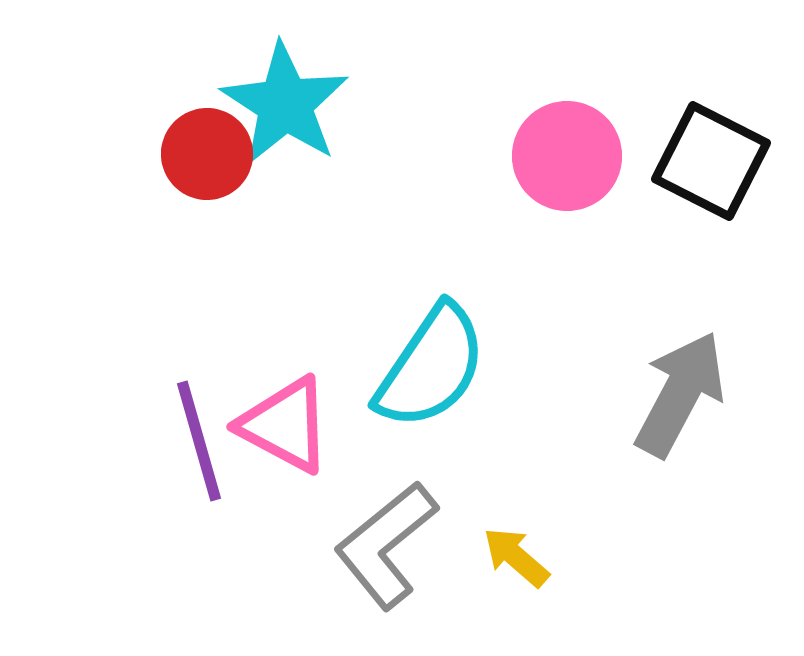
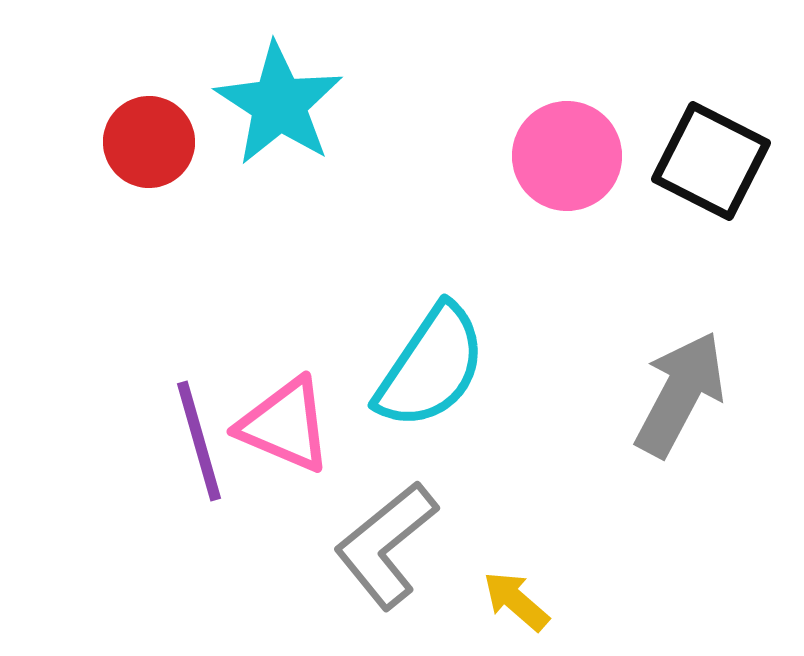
cyan star: moved 6 px left
red circle: moved 58 px left, 12 px up
pink triangle: rotated 5 degrees counterclockwise
yellow arrow: moved 44 px down
